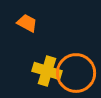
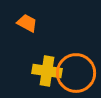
yellow cross: rotated 8 degrees counterclockwise
